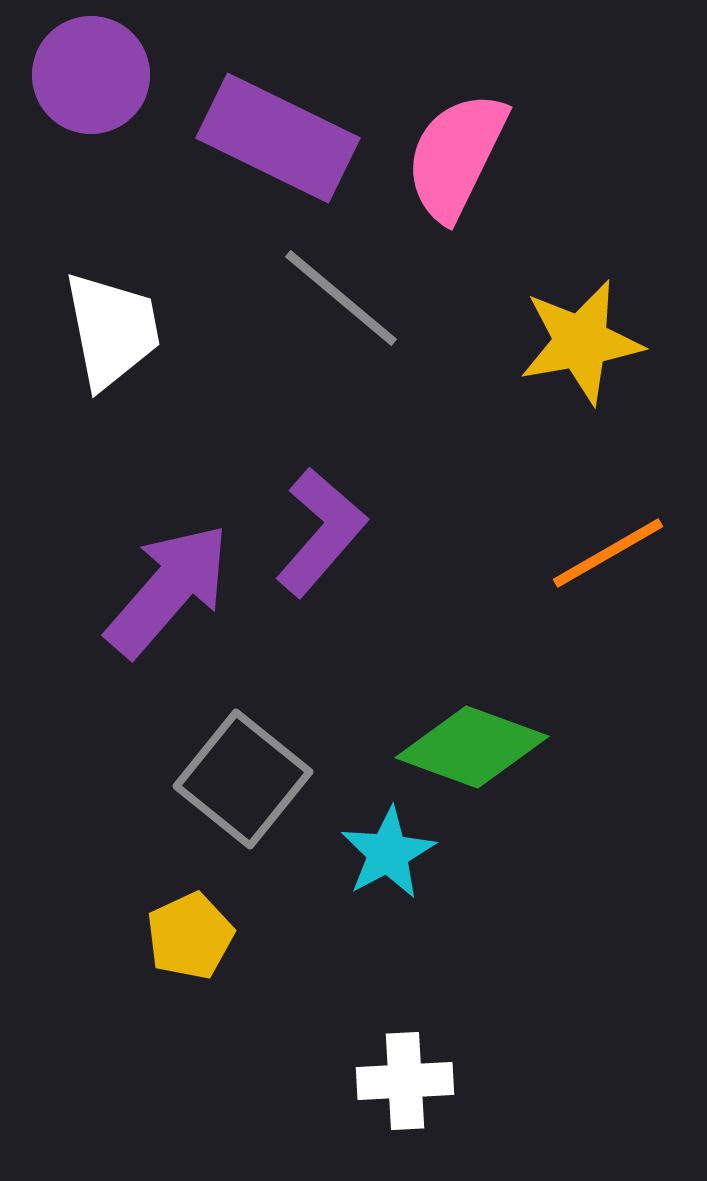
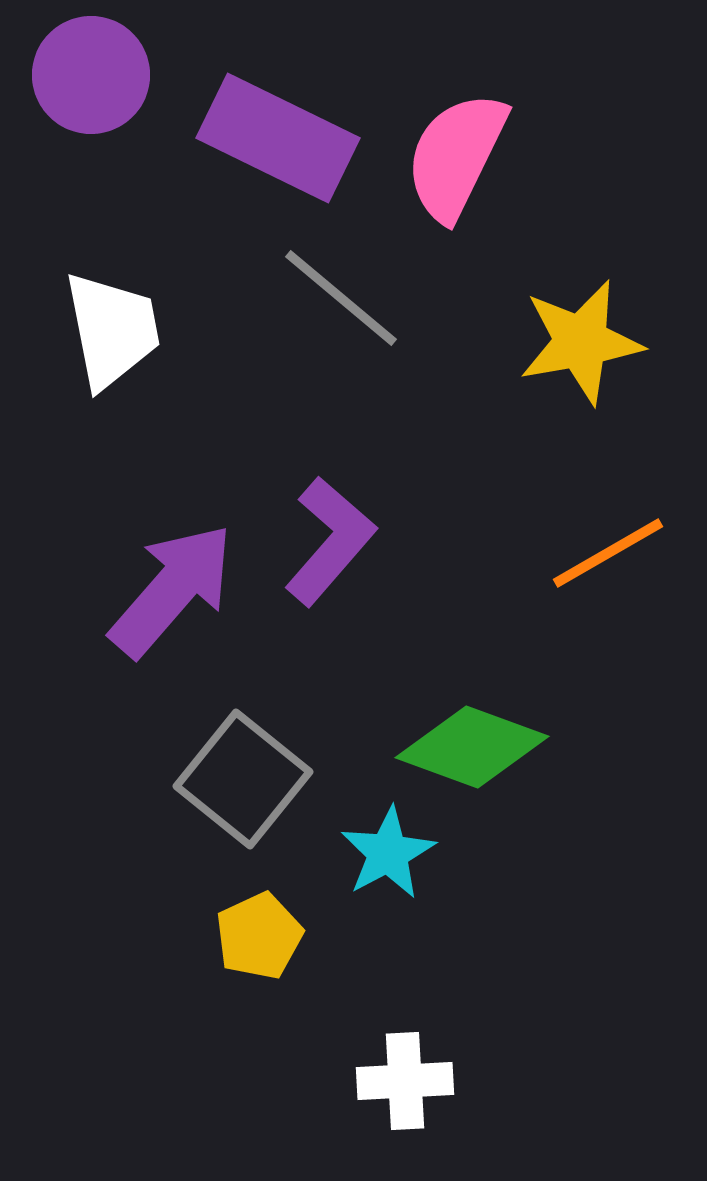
purple L-shape: moved 9 px right, 9 px down
purple arrow: moved 4 px right
yellow pentagon: moved 69 px right
